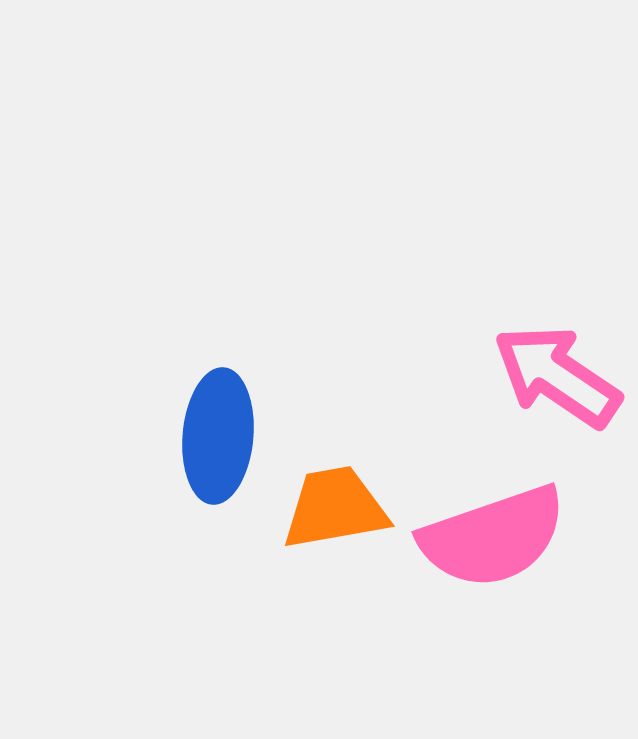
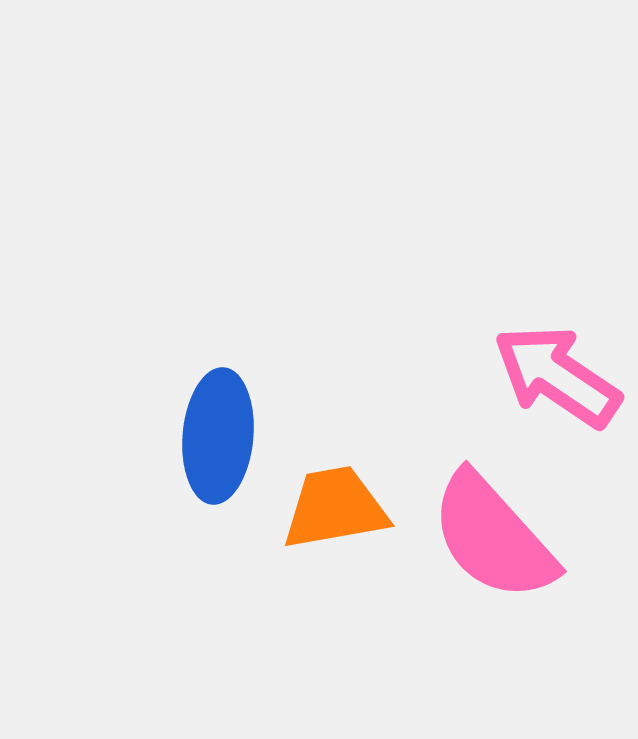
pink semicircle: rotated 67 degrees clockwise
